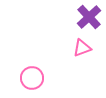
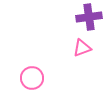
purple cross: rotated 35 degrees clockwise
